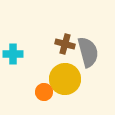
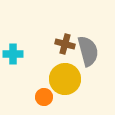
gray semicircle: moved 1 px up
orange circle: moved 5 px down
